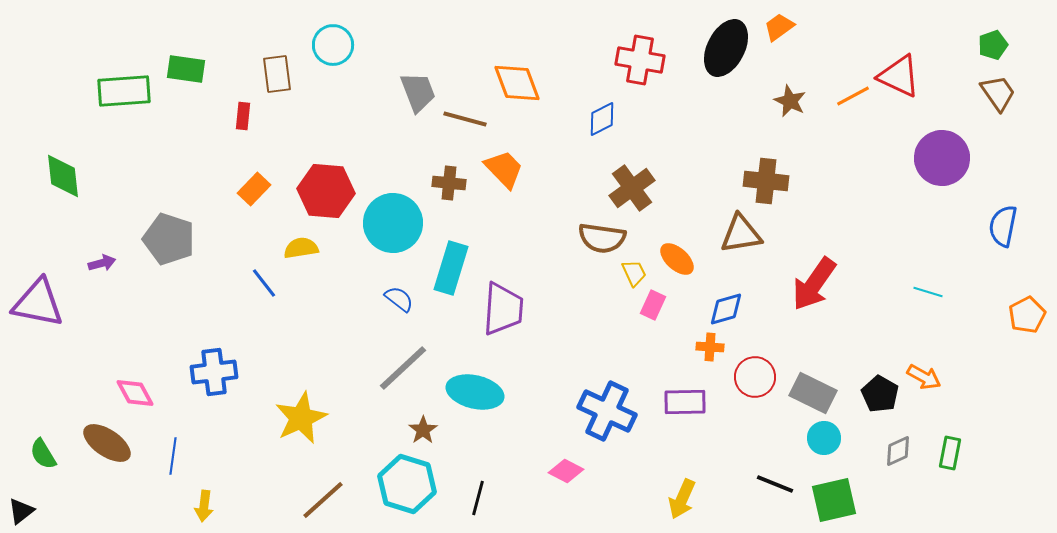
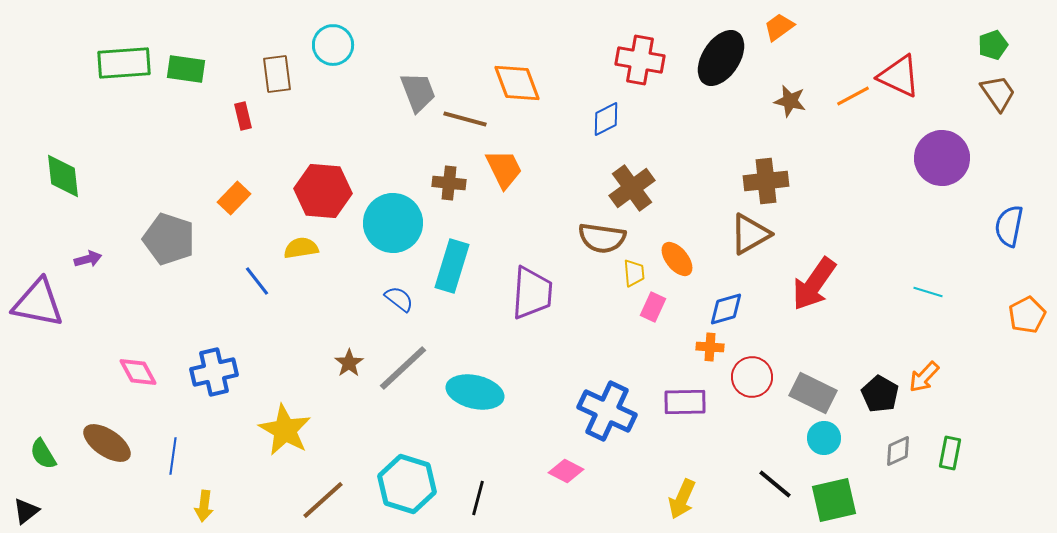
black ellipse at (726, 48): moved 5 px left, 10 px down; rotated 6 degrees clockwise
green rectangle at (124, 91): moved 28 px up
brown star at (790, 101): rotated 12 degrees counterclockwise
red rectangle at (243, 116): rotated 20 degrees counterclockwise
blue diamond at (602, 119): moved 4 px right
orange trapezoid at (504, 169): rotated 18 degrees clockwise
brown cross at (766, 181): rotated 12 degrees counterclockwise
orange rectangle at (254, 189): moved 20 px left, 9 px down
red hexagon at (326, 191): moved 3 px left
blue semicircle at (1003, 226): moved 6 px right
brown triangle at (741, 234): moved 9 px right; rotated 21 degrees counterclockwise
orange ellipse at (677, 259): rotated 9 degrees clockwise
purple arrow at (102, 263): moved 14 px left, 4 px up
cyan rectangle at (451, 268): moved 1 px right, 2 px up
yellow trapezoid at (634, 273): rotated 20 degrees clockwise
blue line at (264, 283): moved 7 px left, 2 px up
pink rectangle at (653, 305): moved 2 px down
purple trapezoid at (503, 309): moved 29 px right, 16 px up
blue cross at (214, 372): rotated 6 degrees counterclockwise
red circle at (755, 377): moved 3 px left
orange arrow at (924, 377): rotated 104 degrees clockwise
pink diamond at (135, 393): moved 3 px right, 21 px up
yellow star at (301, 418): moved 16 px left, 12 px down; rotated 18 degrees counterclockwise
brown star at (423, 430): moved 74 px left, 67 px up
black line at (775, 484): rotated 18 degrees clockwise
black triangle at (21, 511): moved 5 px right
